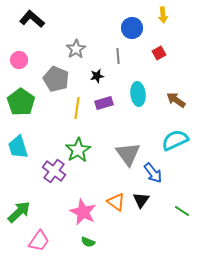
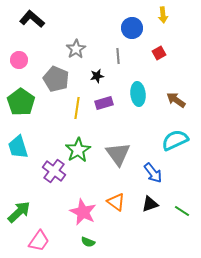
gray triangle: moved 10 px left
black triangle: moved 9 px right, 4 px down; rotated 36 degrees clockwise
